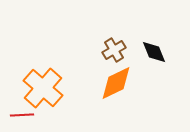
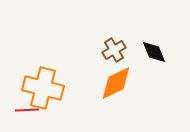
orange cross: rotated 27 degrees counterclockwise
red line: moved 5 px right, 5 px up
